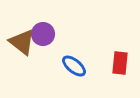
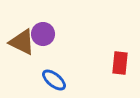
brown triangle: rotated 12 degrees counterclockwise
blue ellipse: moved 20 px left, 14 px down
